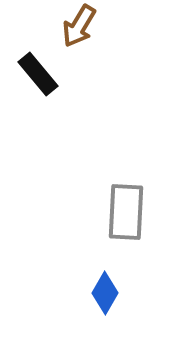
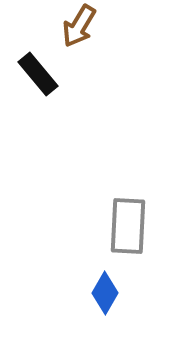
gray rectangle: moved 2 px right, 14 px down
